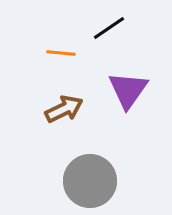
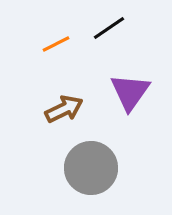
orange line: moved 5 px left, 9 px up; rotated 32 degrees counterclockwise
purple triangle: moved 2 px right, 2 px down
gray circle: moved 1 px right, 13 px up
